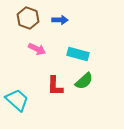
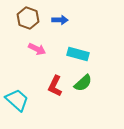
green semicircle: moved 1 px left, 2 px down
red L-shape: rotated 25 degrees clockwise
